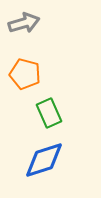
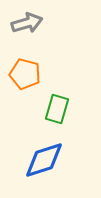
gray arrow: moved 3 px right
green rectangle: moved 8 px right, 4 px up; rotated 40 degrees clockwise
